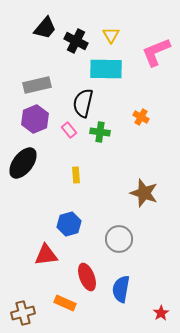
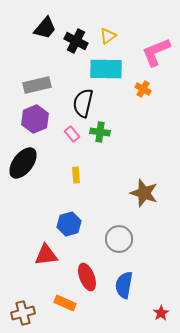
yellow triangle: moved 3 px left, 1 px down; rotated 24 degrees clockwise
orange cross: moved 2 px right, 28 px up
pink rectangle: moved 3 px right, 4 px down
blue semicircle: moved 3 px right, 4 px up
